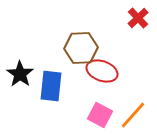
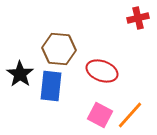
red cross: rotated 30 degrees clockwise
brown hexagon: moved 22 px left, 1 px down; rotated 8 degrees clockwise
orange line: moved 3 px left
